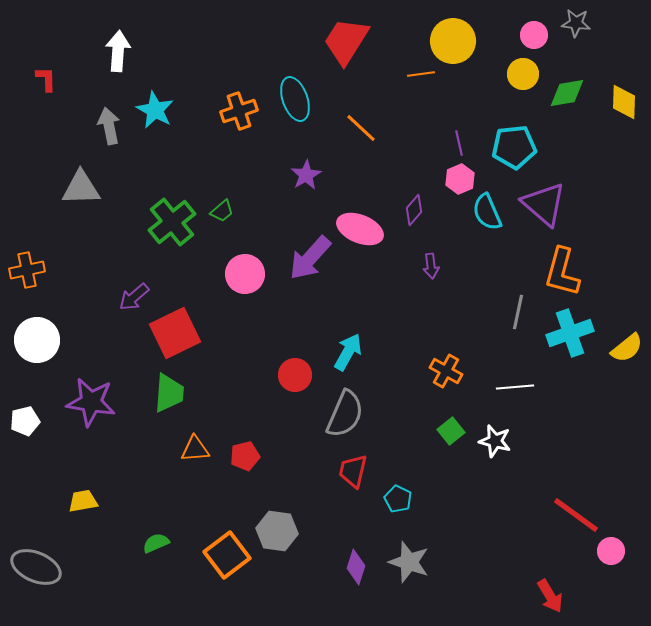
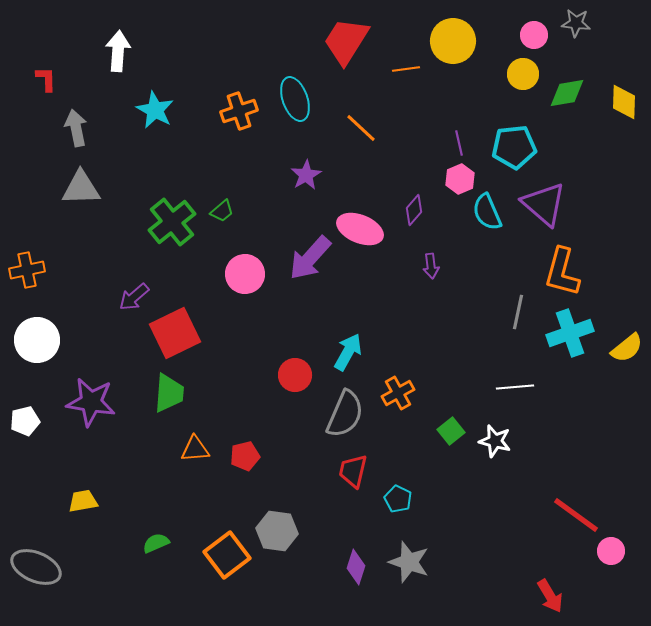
orange line at (421, 74): moved 15 px left, 5 px up
gray arrow at (109, 126): moved 33 px left, 2 px down
orange cross at (446, 371): moved 48 px left, 22 px down; rotated 32 degrees clockwise
